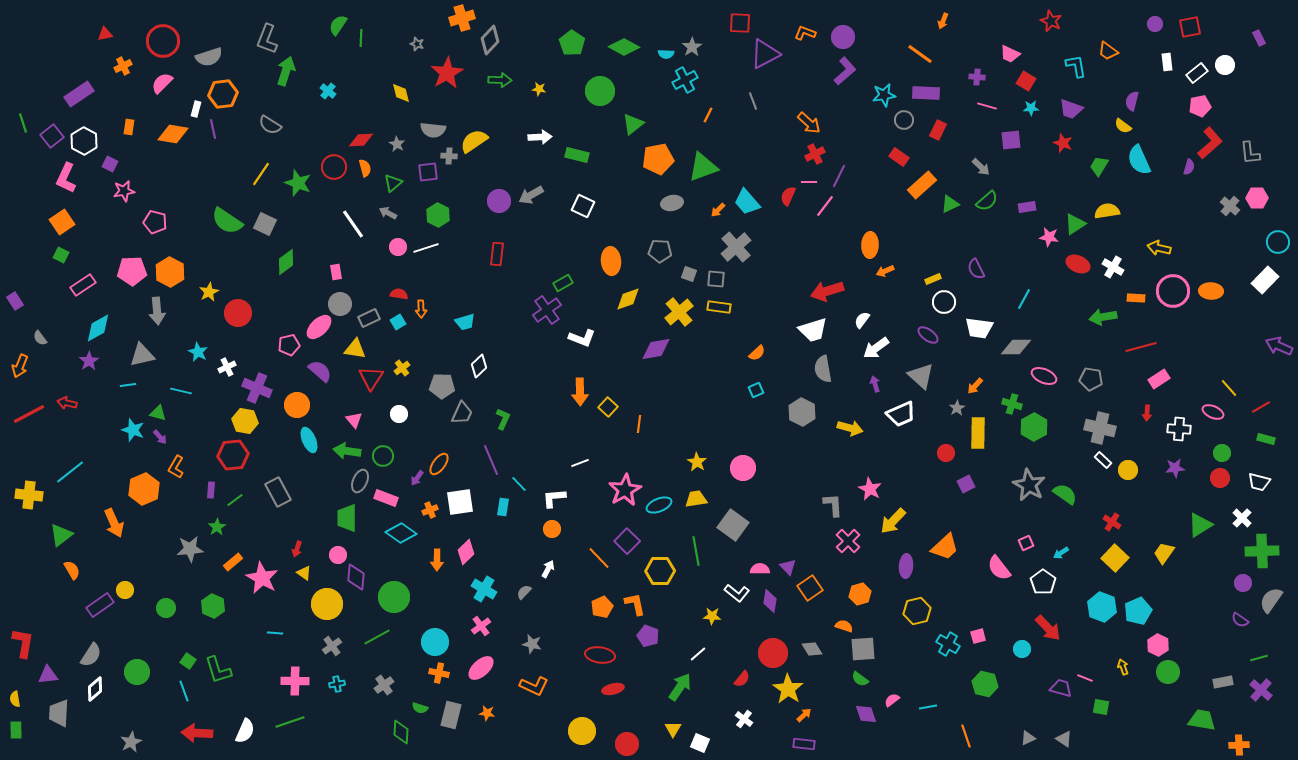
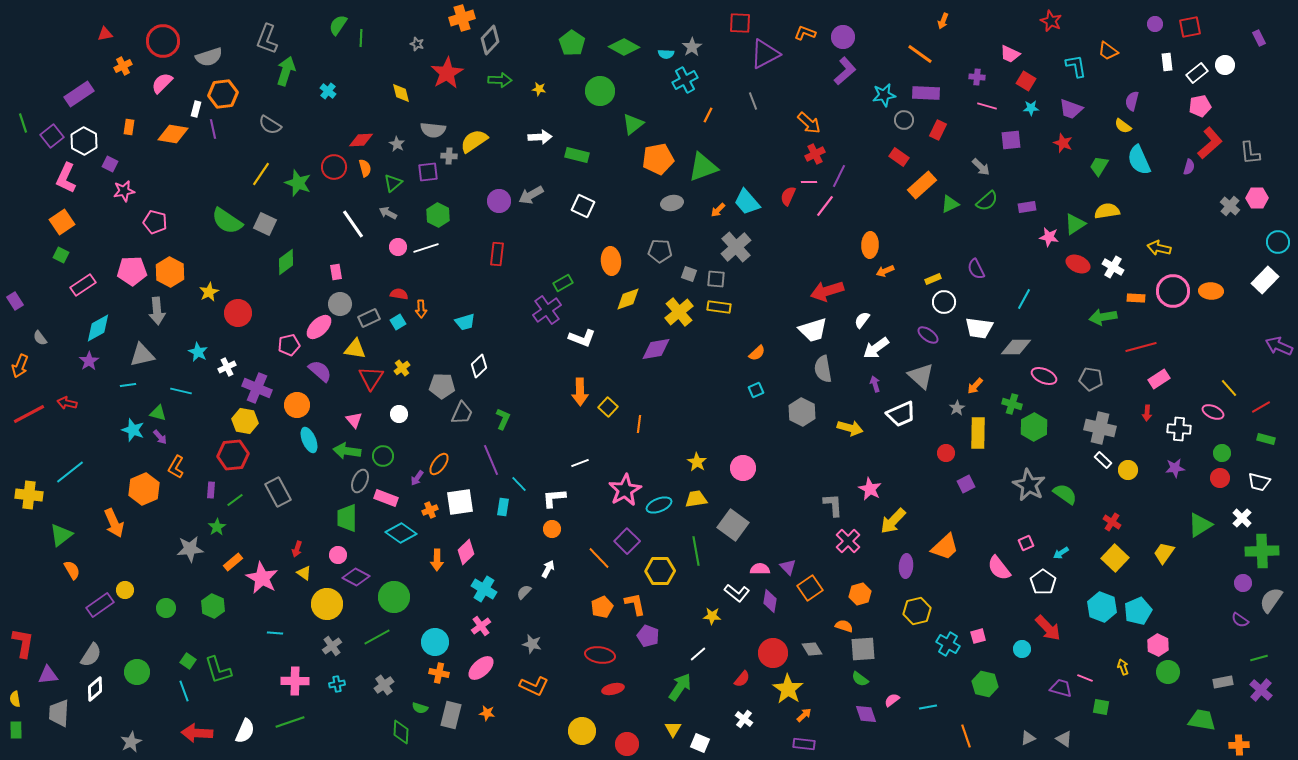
purple diamond at (356, 577): rotated 68 degrees counterclockwise
